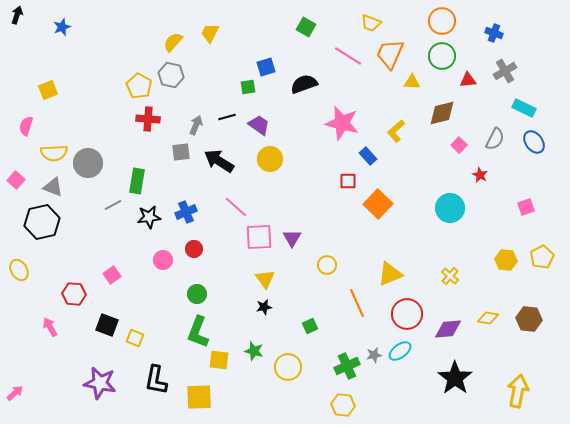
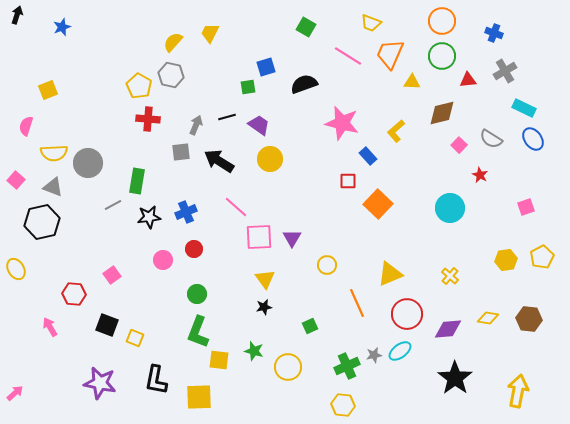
gray semicircle at (495, 139): moved 4 px left; rotated 95 degrees clockwise
blue ellipse at (534, 142): moved 1 px left, 3 px up
yellow hexagon at (506, 260): rotated 15 degrees counterclockwise
yellow ellipse at (19, 270): moved 3 px left, 1 px up
